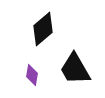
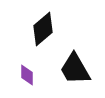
purple diamond: moved 5 px left; rotated 10 degrees counterclockwise
